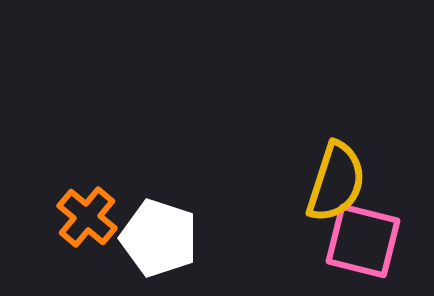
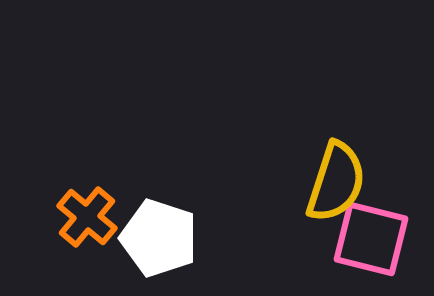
pink square: moved 8 px right, 2 px up
